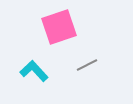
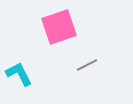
cyan L-shape: moved 15 px left, 3 px down; rotated 16 degrees clockwise
